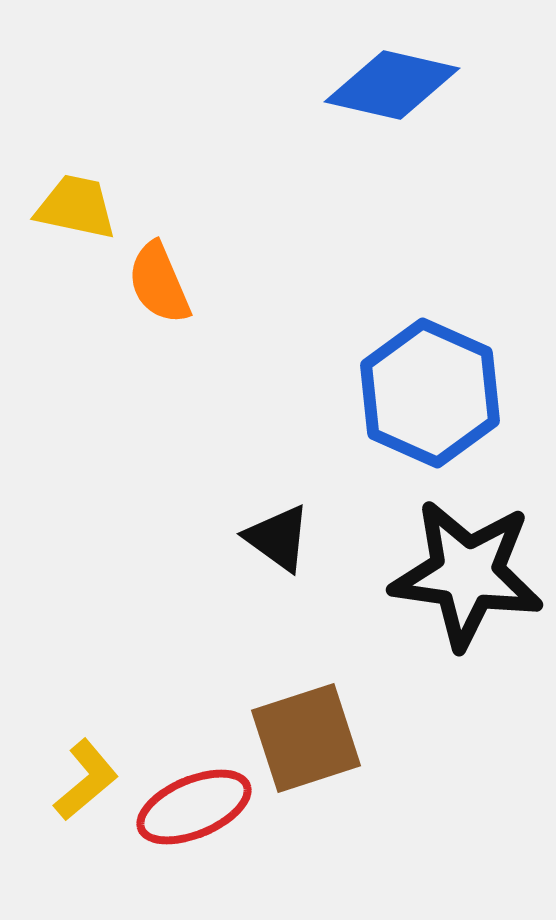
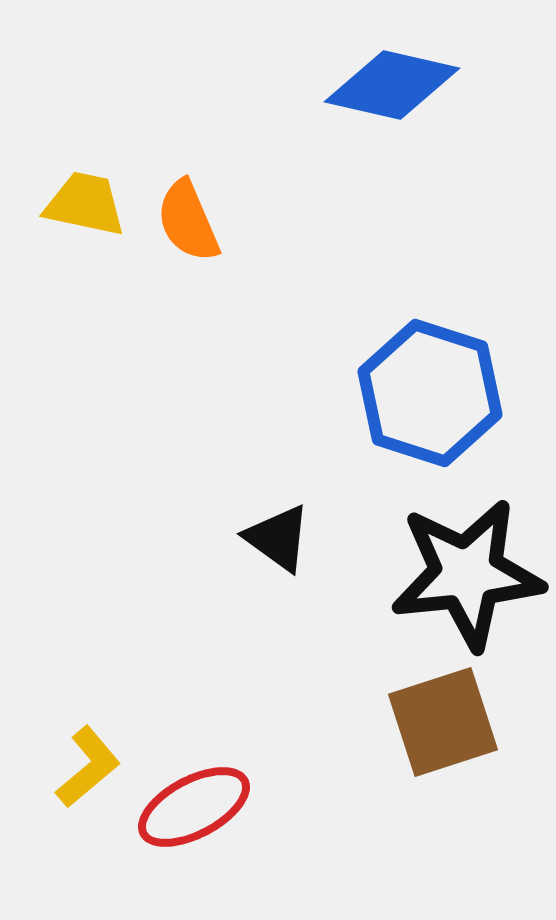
yellow trapezoid: moved 9 px right, 3 px up
orange semicircle: moved 29 px right, 62 px up
blue hexagon: rotated 6 degrees counterclockwise
black star: rotated 14 degrees counterclockwise
brown square: moved 137 px right, 16 px up
yellow L-shape: moved 2 px right, 13 px up
red ellipse: rotated 5 degrees counterclockwise
